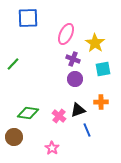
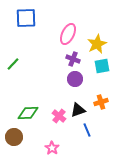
blue square: moved 2 px left
pink ellipse: moved 2 px right
yellow star: moved 2 px right, 1 px down; rotated 12 degrees clockwise
cyan square: moved 1 px left, 3 px up
orange cross: rotated 16 degrees counterclockwise
green diamond: rotated 10 degrees counterclockwise
